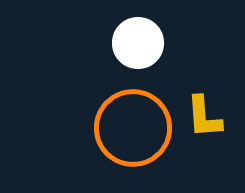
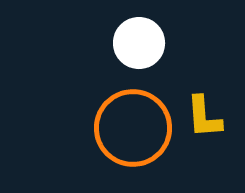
white circle: moved 1 px right
